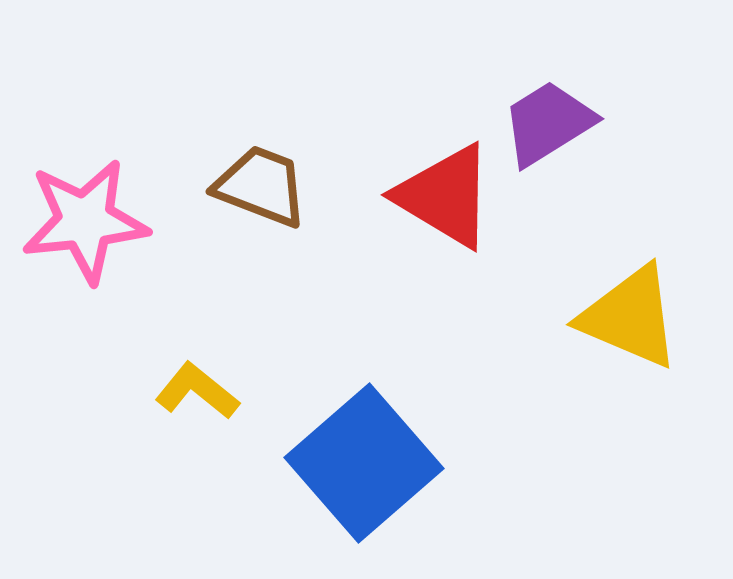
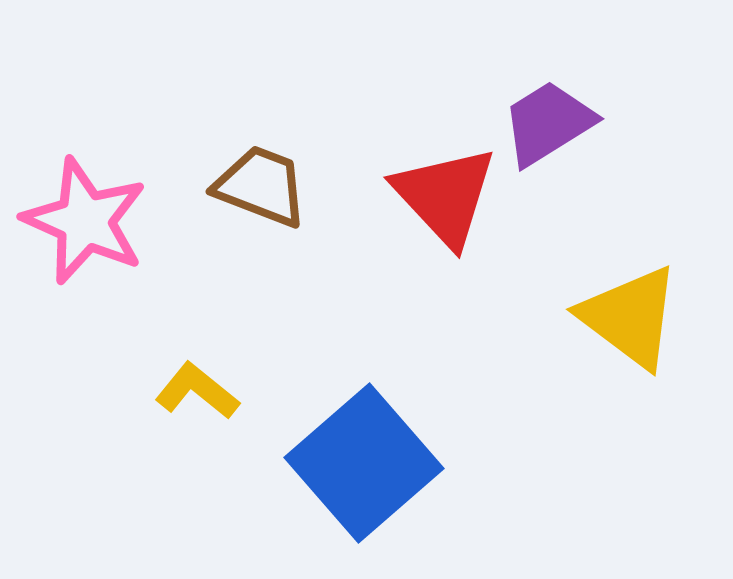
red triangle: rotated 16 degrees clockwise
pink star: rotated 30 degrees clockwise
yellow triangle: rotated 14 degrees clockwise
